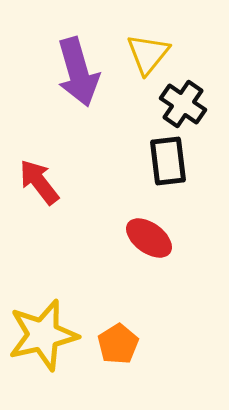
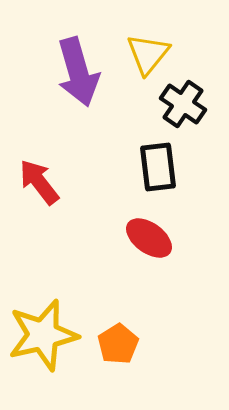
black rectangle: moved 10 px left, 6 px down
